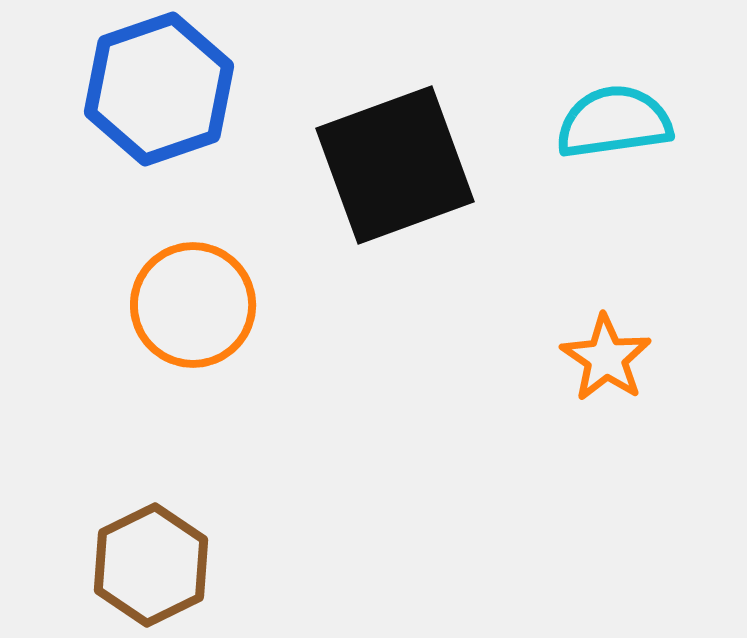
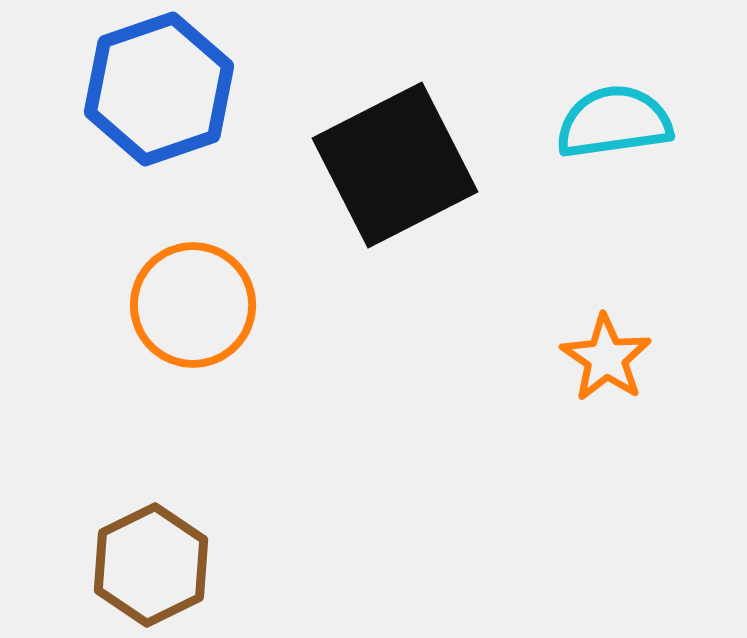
black square: rotated 7 degrees counterclockwise
